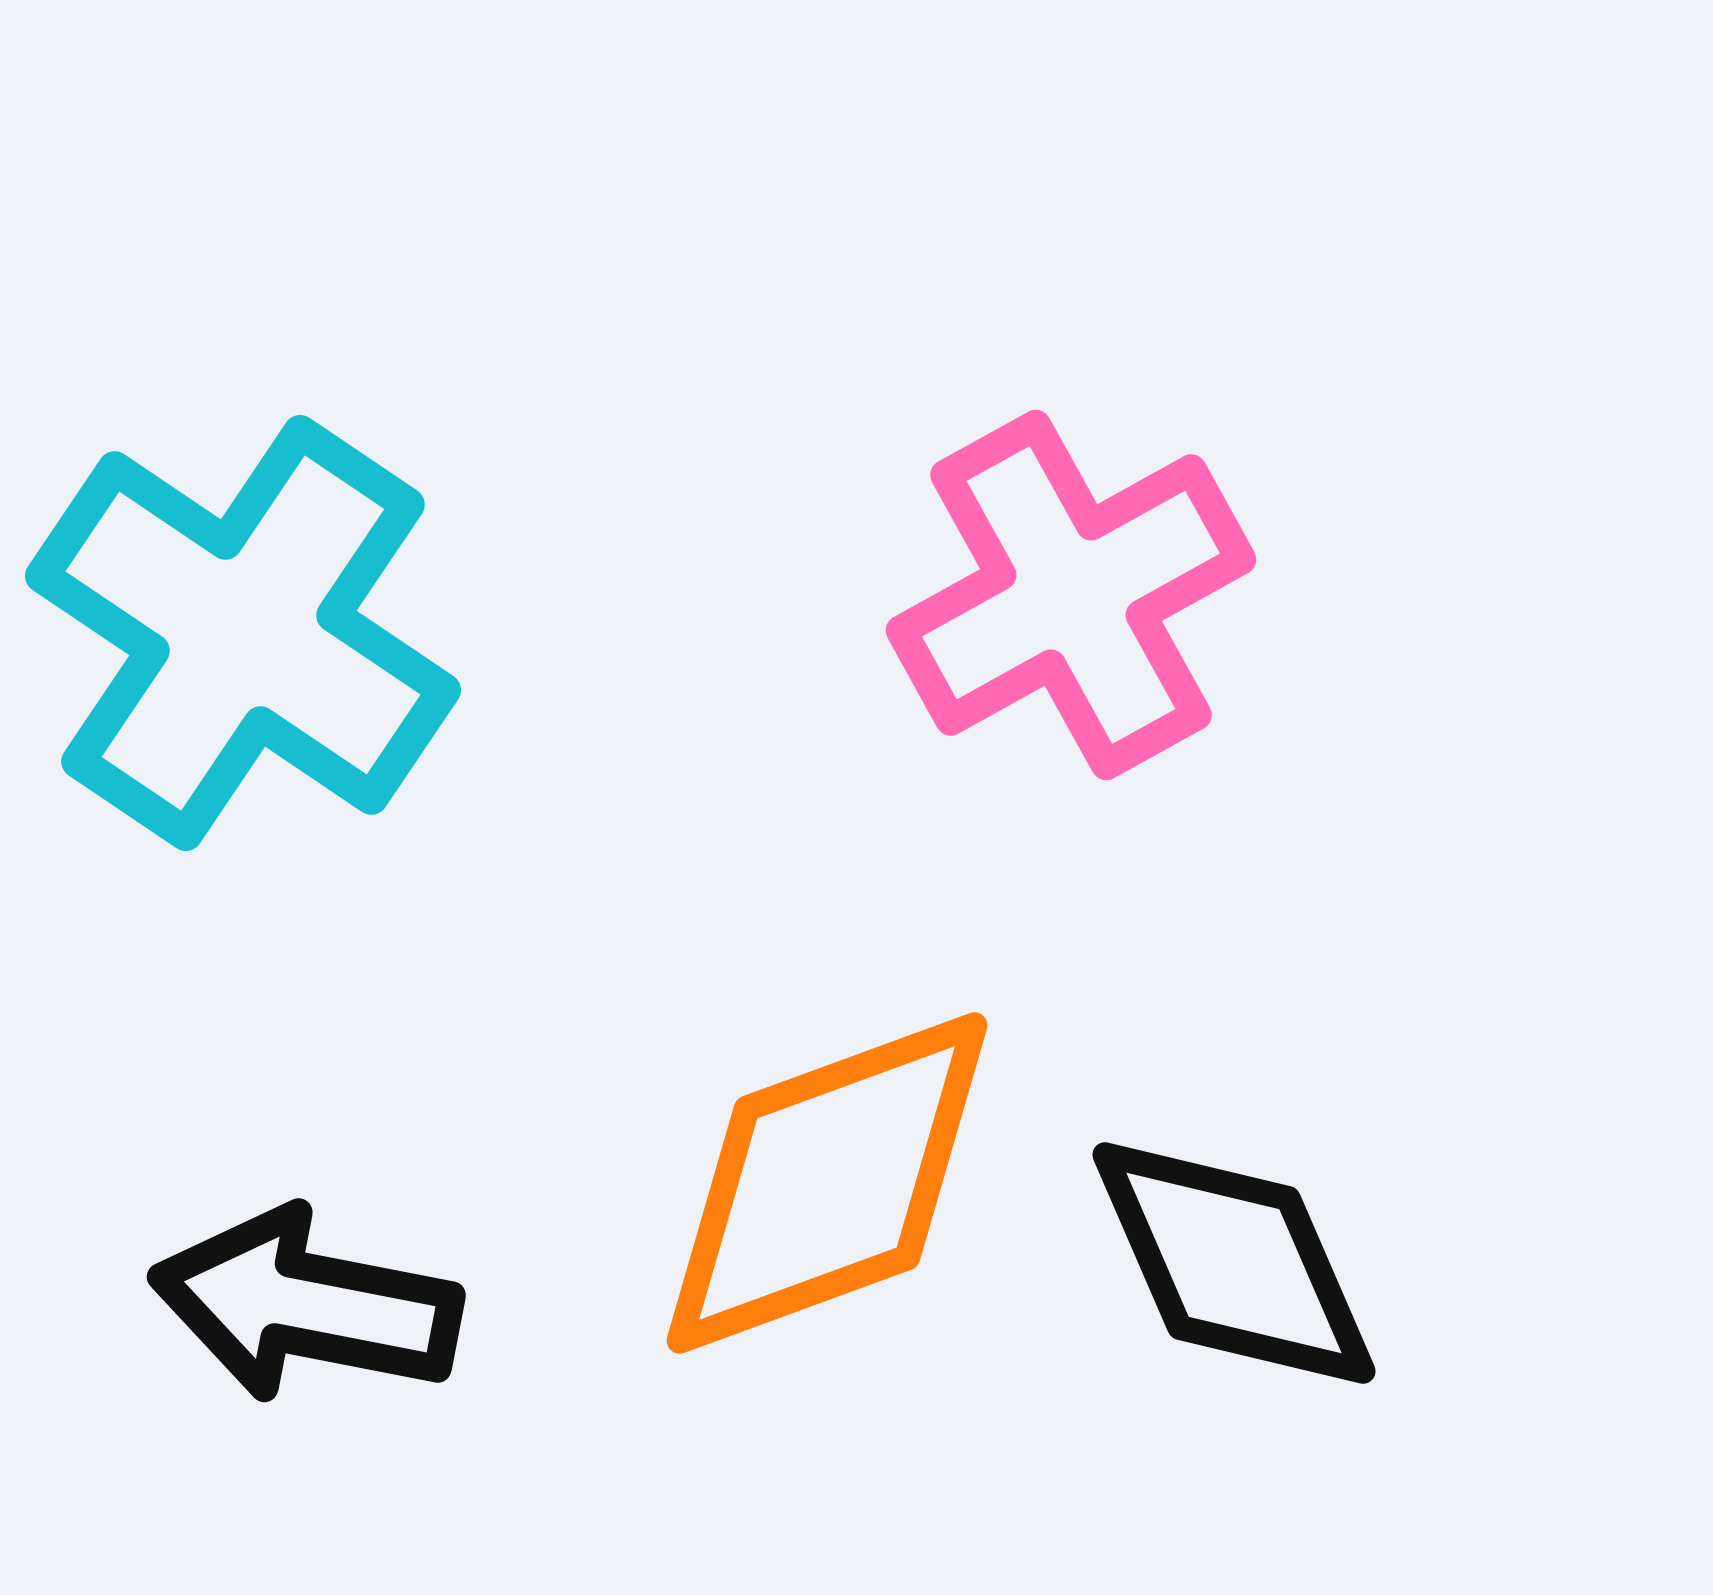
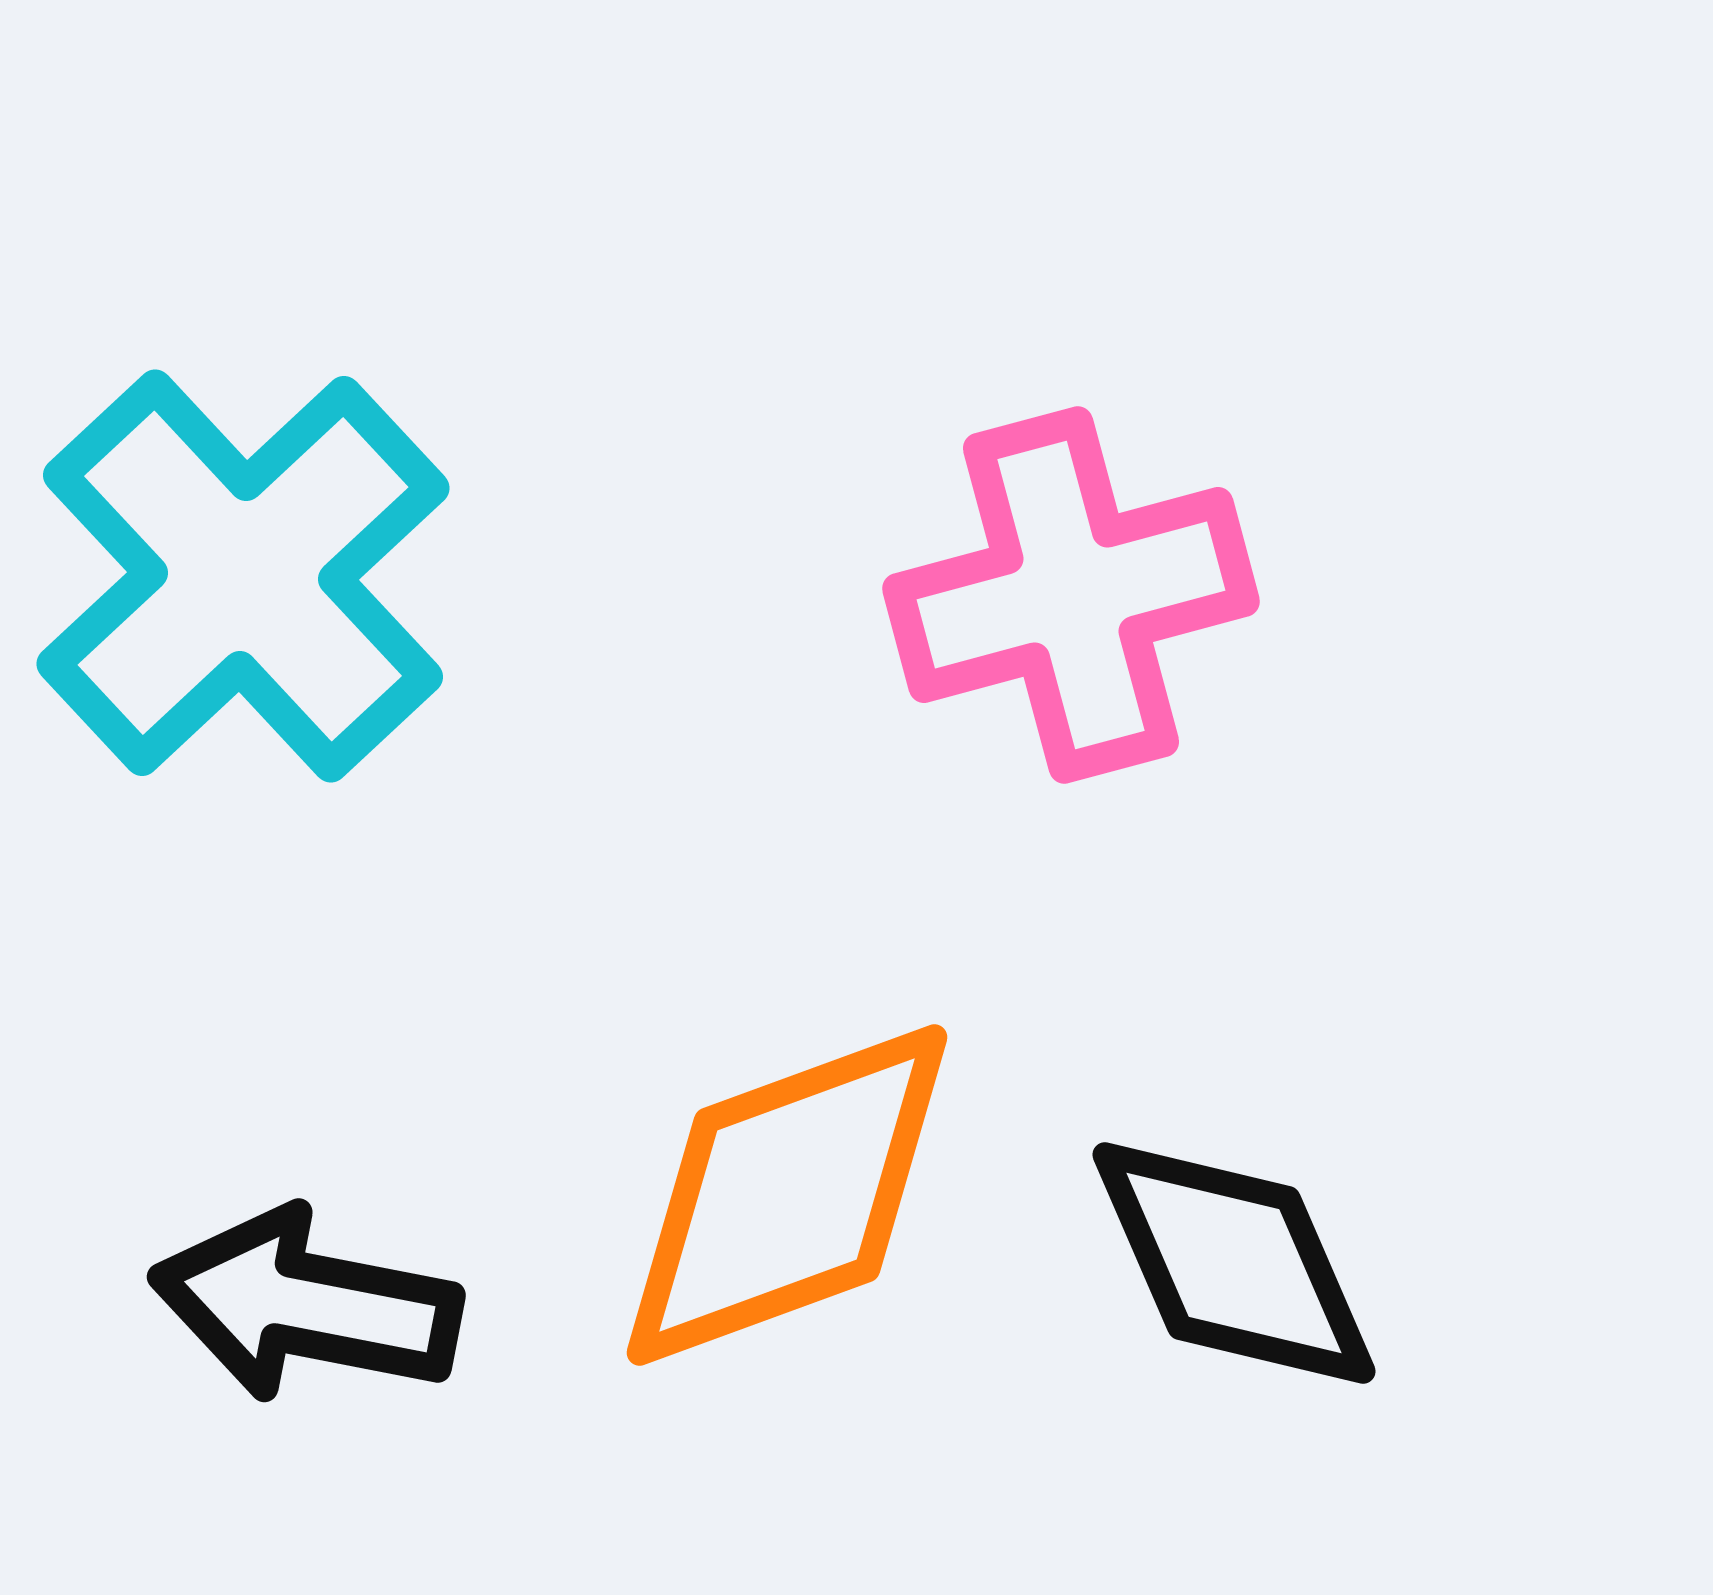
pink cross: rotated 14 degrees clockwise
cyan cross: moved 57 px up; rotated 13 degrees clockwise
orange diamond: moved 40 px left, 12 px down
